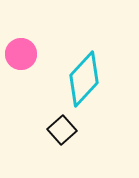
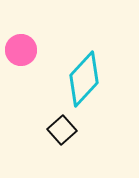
pink circle: moved 4 px up
